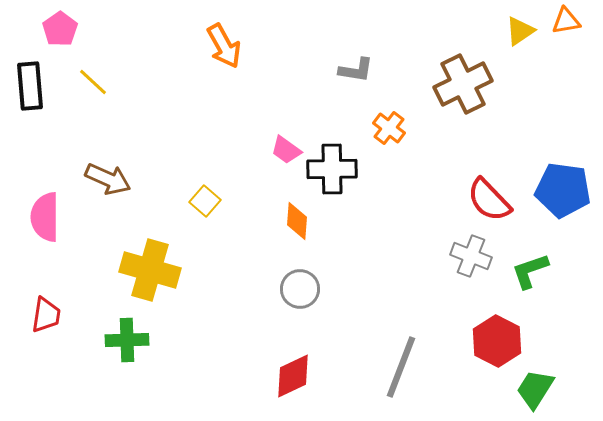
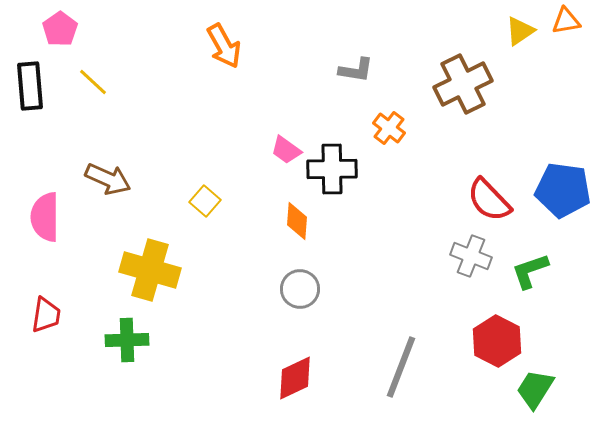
red diamond: moved 2 px right, 2 px down
